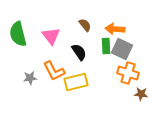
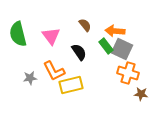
orange arrow: moved 2 px down
green rectangle: rotated 35 degrees counterclockwise
yellow rectangle: moved 5 px left, 3 px down
